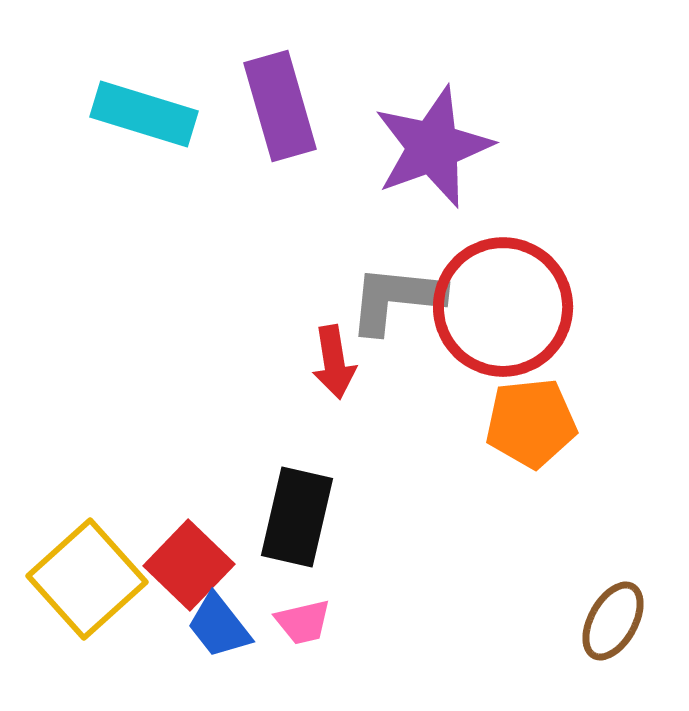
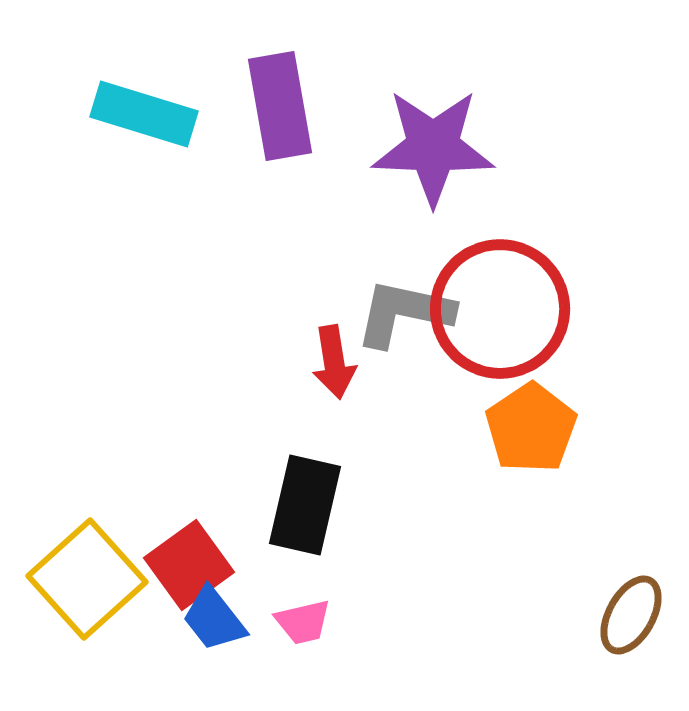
purple rectangle: rotated 6 degrees clockwise
purple star: rotated 22 degrees clockwise
gray L-shape: moved 8 px right, 14 px down; rotated 6 degrees clockwise
red circle: moved 3 px left, 2 px down
orange pentagon: moved 5 px down; rotated 28 degrees counterclockwise
black rectangle: moved 8 px right, 12 px up
red square: rotated 10 degrees clockwise
brown ellipse: moved 18 px right, 6 px up
blue trapezoid: moved 5 px left, 7 px up
